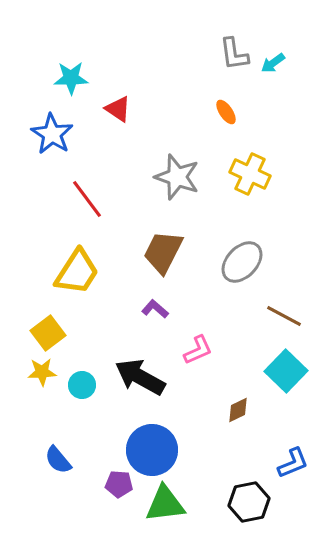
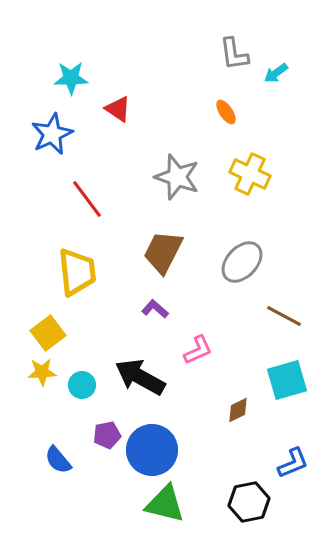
cyan arrow: moved 3 px right, 10 px down
blue star: rotated 15 degrees clockwise
yellow trapezoid: rotated 39 degrees counterclockwise
cyan square: moved 1 px right, 9 px down; rotated 30 degrees clockwise
purple pentagon: moved 12 px left, 49 px up; rotated 16 degrees counterclockwise
green triangle: rotated 21 degrees clockwise
